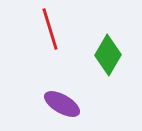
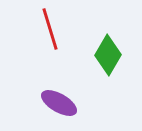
purple ellipse: moved 3 px left, 1 px up
